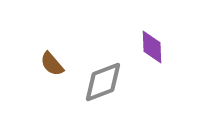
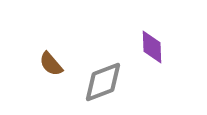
brown semicircle: moved 1 px left
